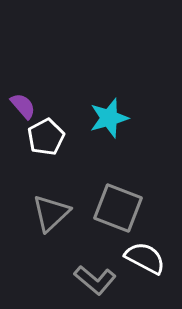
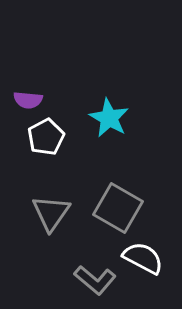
purple semicircle: moved 5 px right, 6 px up; rotated 136 degrees clockwise
cyan star: rotated 27 degrees counterclockwise
gray square: rotated 9 degrees clockwise
gray triangle: rotated 12 degrees counterclockwise
white semicircle: moved 2 px left
